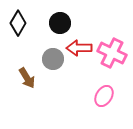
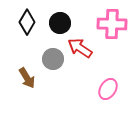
black diamond: moved 9 px right, 1 px up
red arrow: moved 1 px right; rotated 35 degrees clockwise
pink cross: moved 29 px up; rotated 24 degrees counterclockwise
pink ellipse: moved 4 px right, 7 px up
